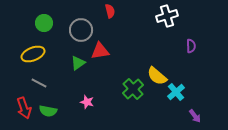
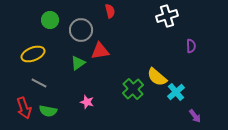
green circle: moved 6 px right, 3 px up
yellow semicircle: moved 1 px down
